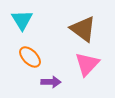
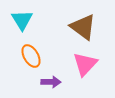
brown triangle: moved 2 px up
orange ellipse: moved 1 px right, 1 px up; rotated 15 degrees clockwise
pink triangle: moved 2 px left
